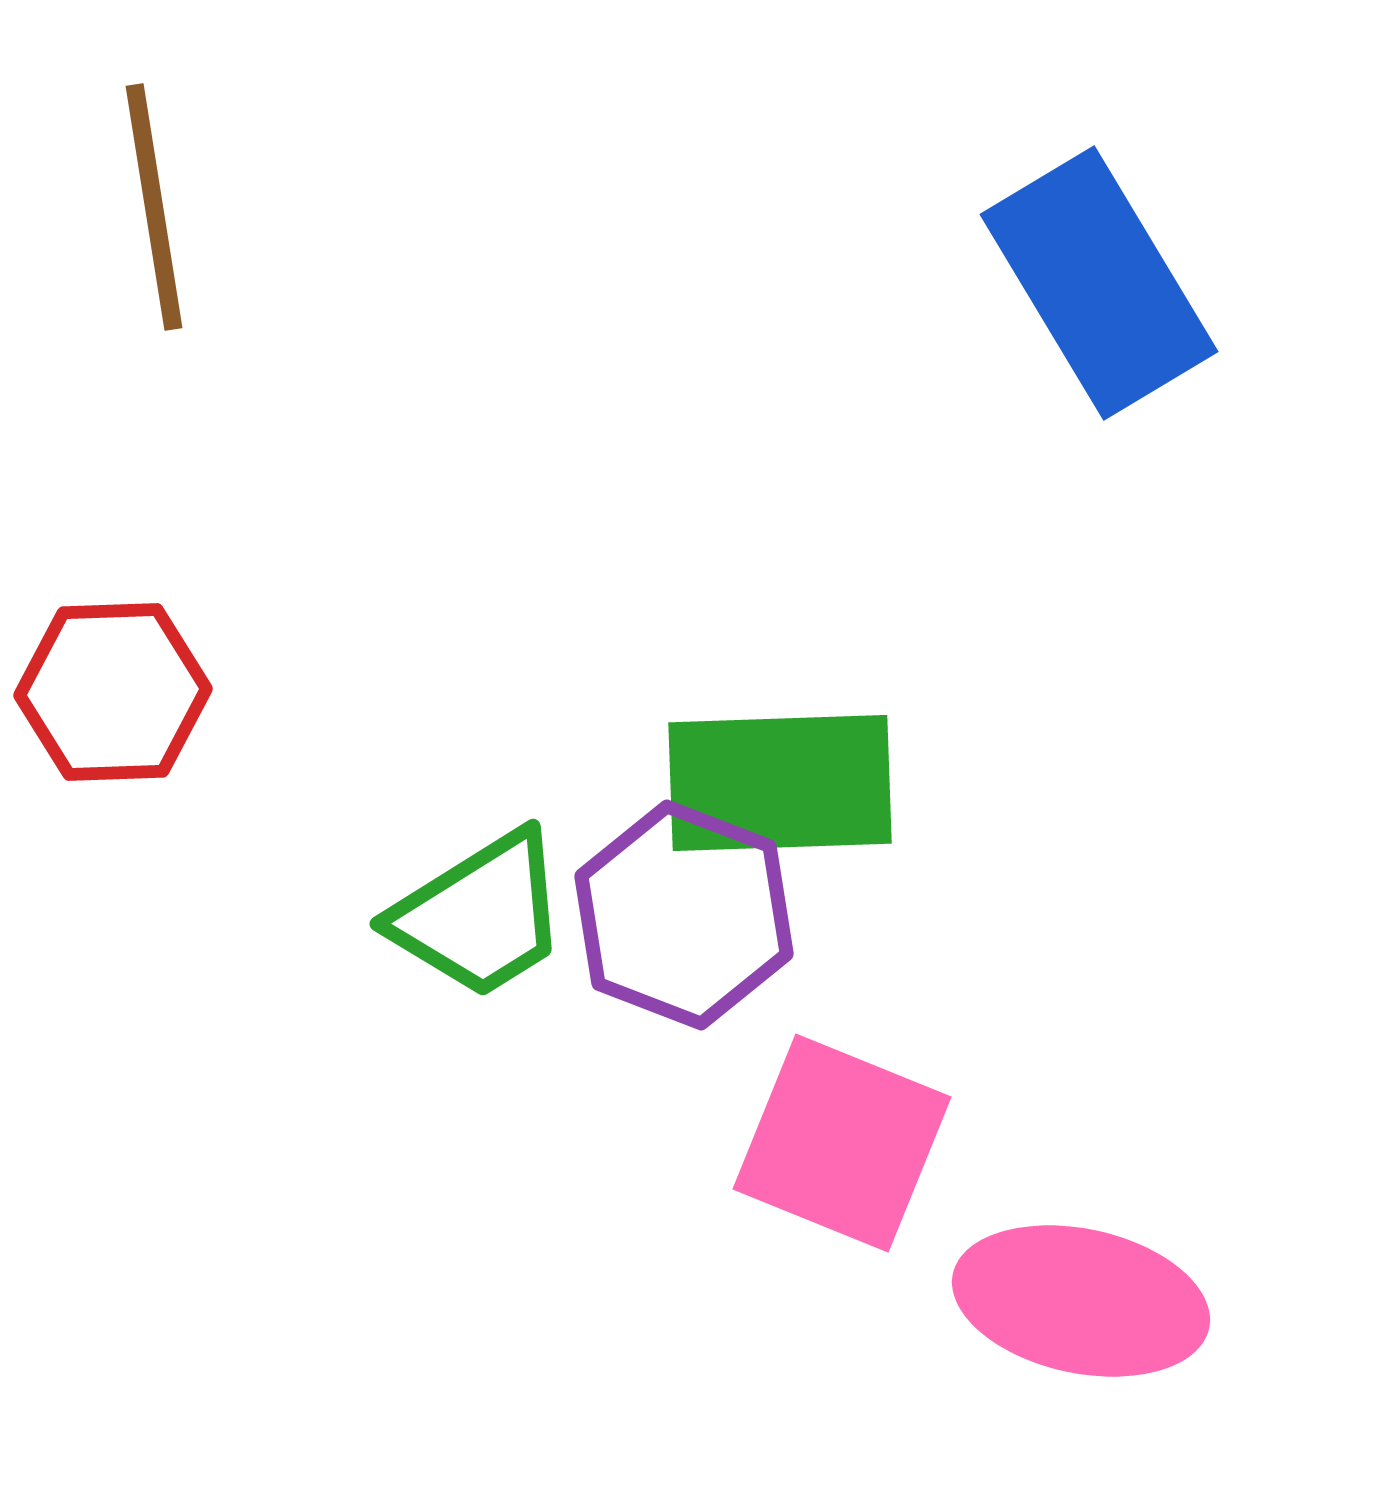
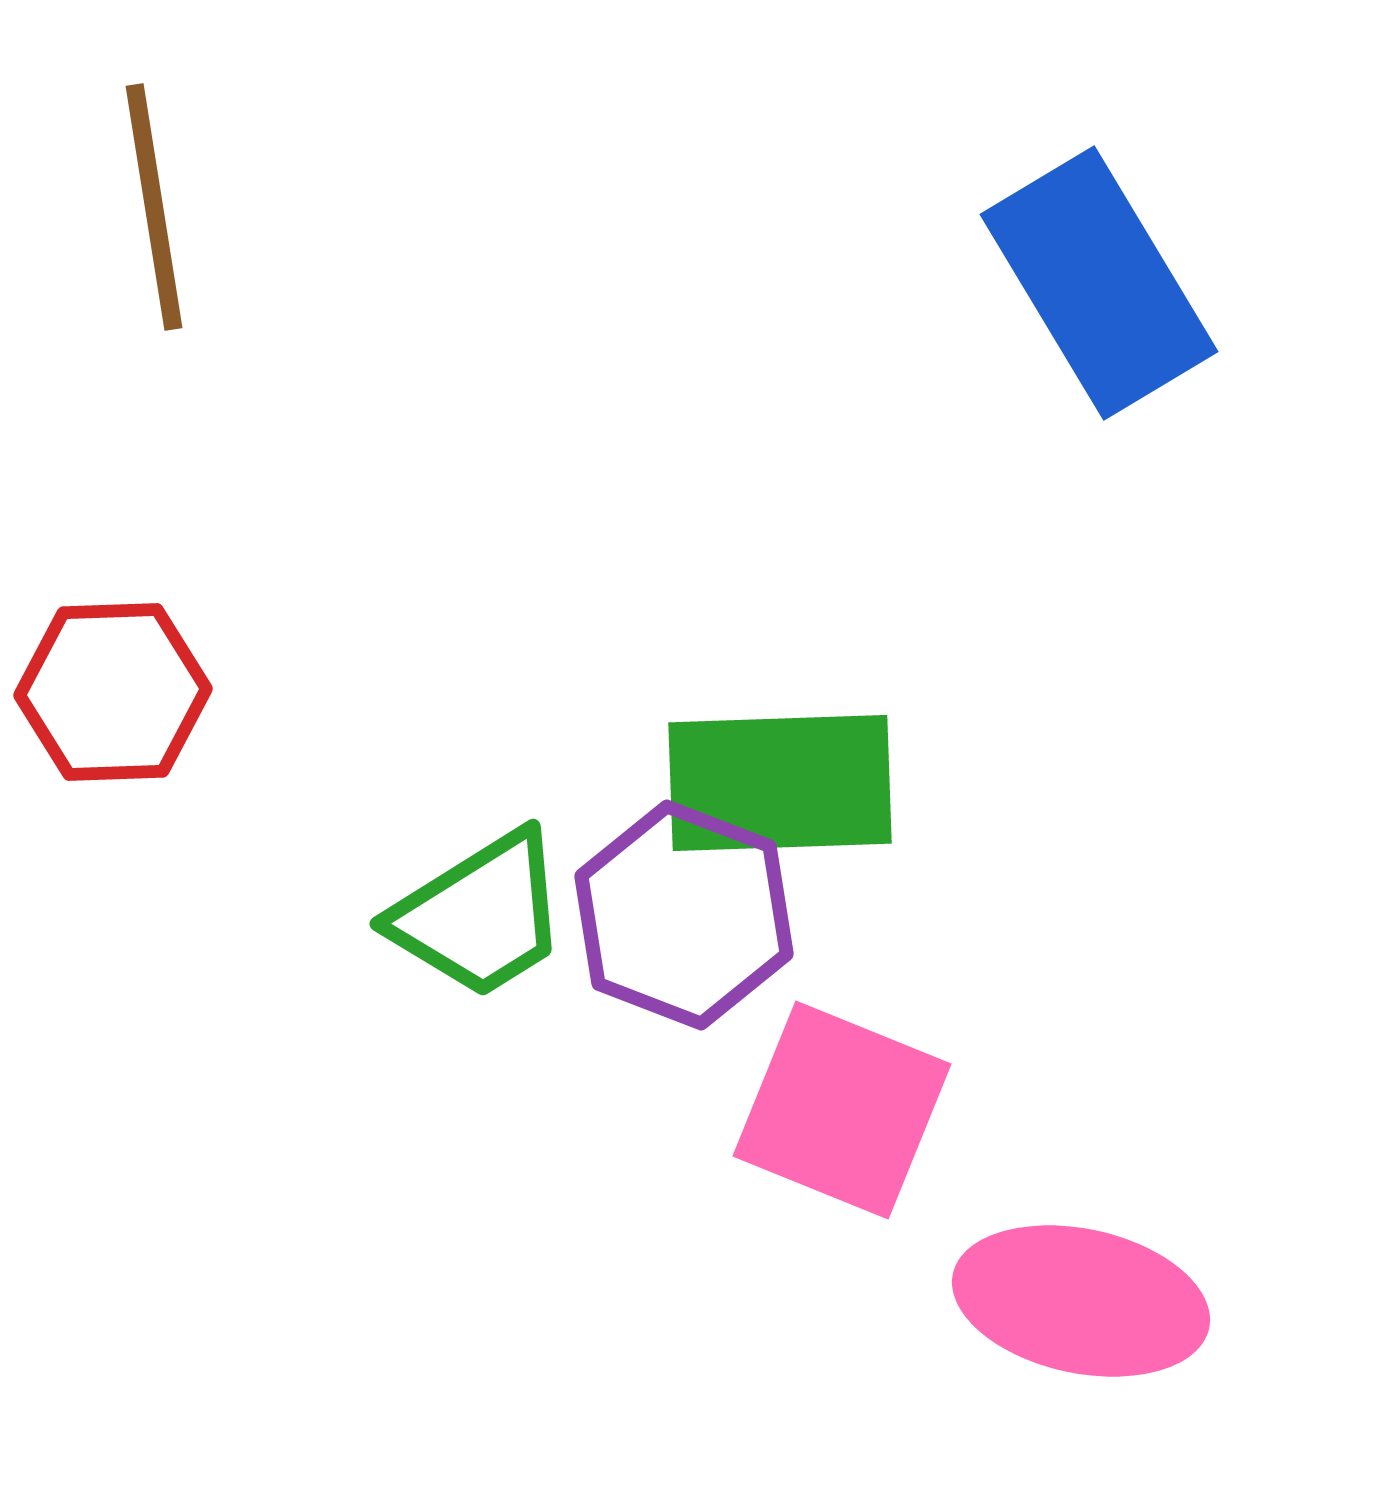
pink square: moved 33 px up
